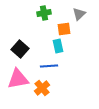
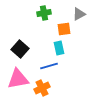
gray triangle: rotated 16 degrees clockwise
cyan rectangle: moved 1 px right, 2 px down
blue line: rotated 12 degrees counterclockwise
orange cross: rotated 14 degrees clockwise
